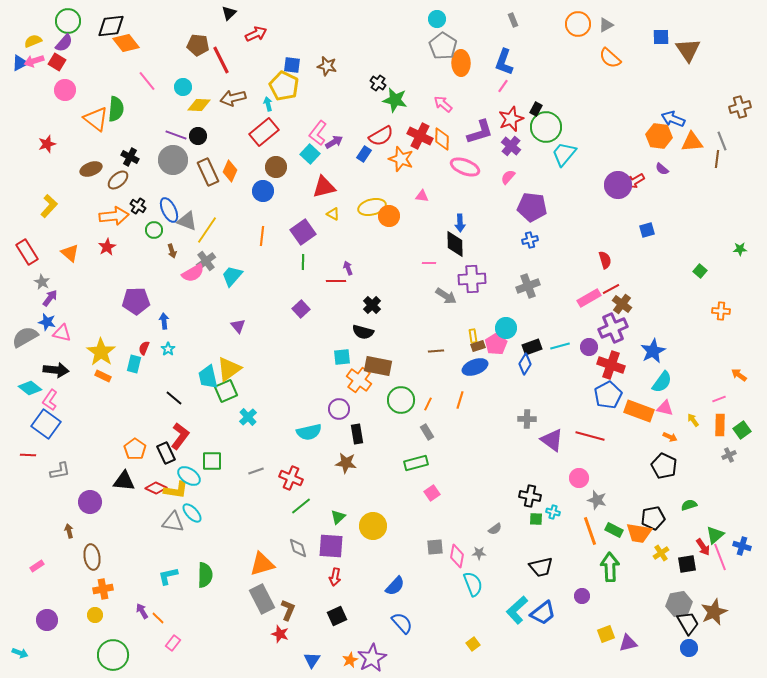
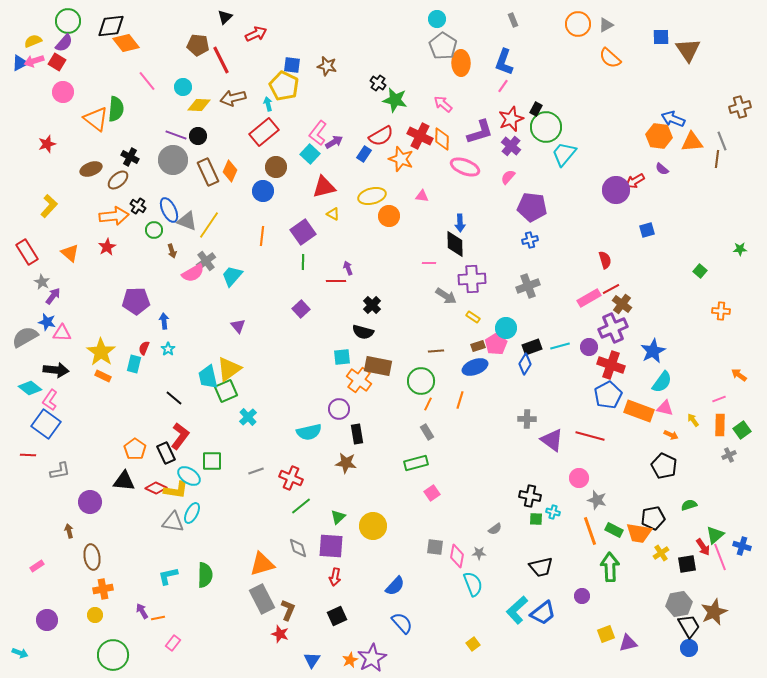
black triangle at (229, 13): moved 4 px left, 4 px down
pink circle at (65, 90): moved 2 px left, 2 px down
purple circle at (618, 185): moved 2 px left, 5 px down
yellow ellipse at (372, 207): moved 11 px up
yellow line at (207, 230): moved 2 px right, 5 px up
purple arrow at (50, 298): moved 3 px right, 2 px up
pink triangle at (62, 333): rotated 12 degrees counterclockwise
yellow rectangle at (473, 336): moved 19 px up; rotated 48 degrees counterclockwise
green circle at (401, 400): moved 20 px right, 19 px up
orange arrow at (670, 437): moved 1 px right, 2 px up
cyan ellipse at (192, 513): rotated 70 degrees clockwise
gray square at (435, 547): rotated 12 degrees clockwise
orange line at (158, 618): rotated 56 degrees counterclockwise
black trapezoid at (688, 623): moved 1 px right, 3 px down
